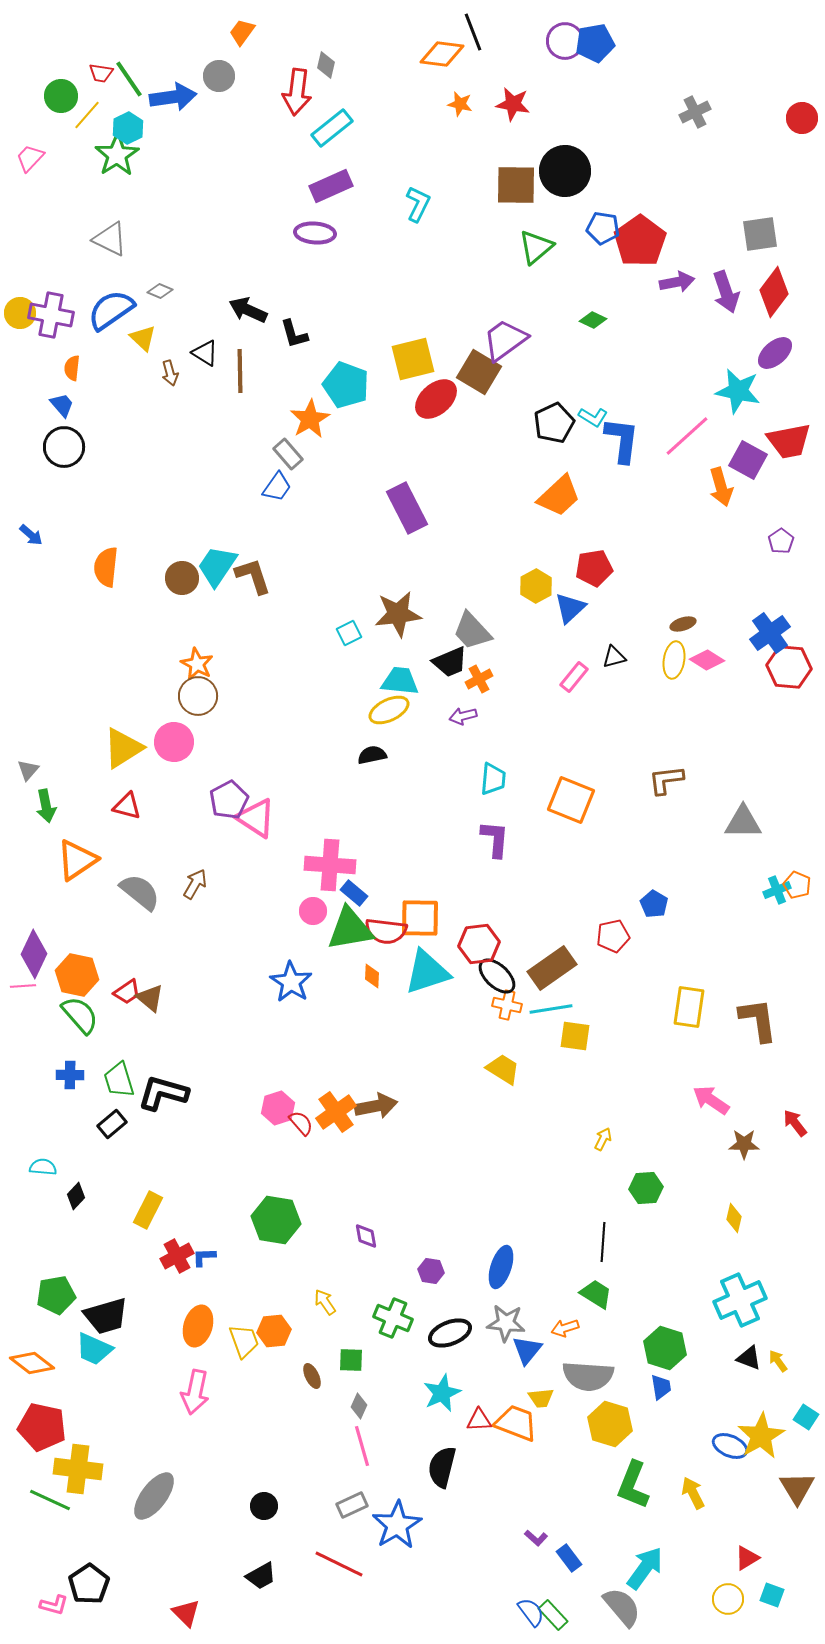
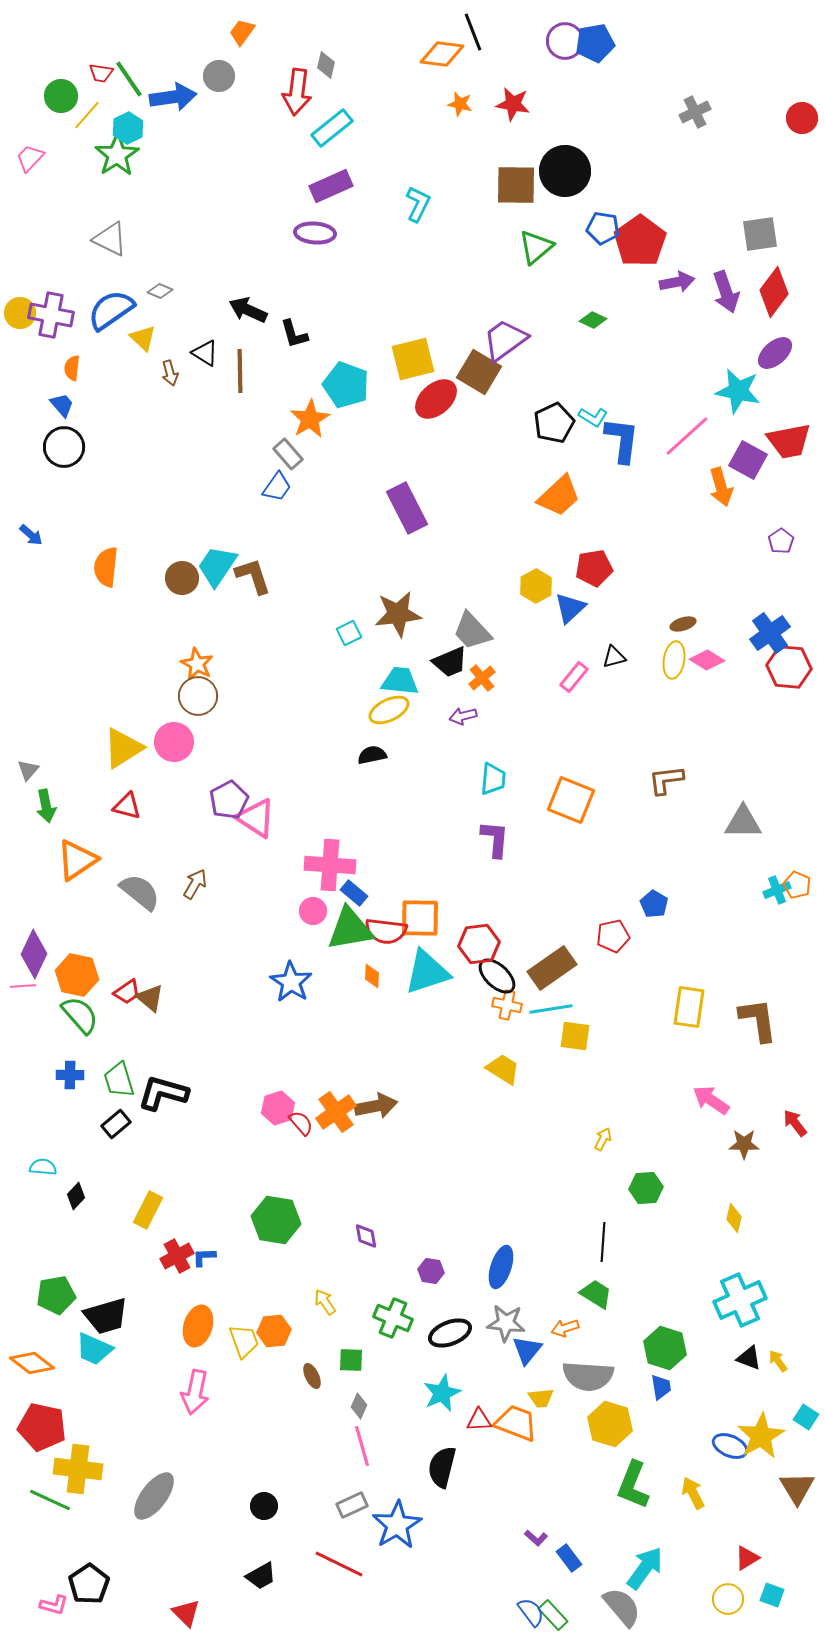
orange cross at (479, 679): moved 3 px right, 1 px up; rotated 12 degrees counterclockwise
black rectangle at (112, 1124): moved 4 px right
